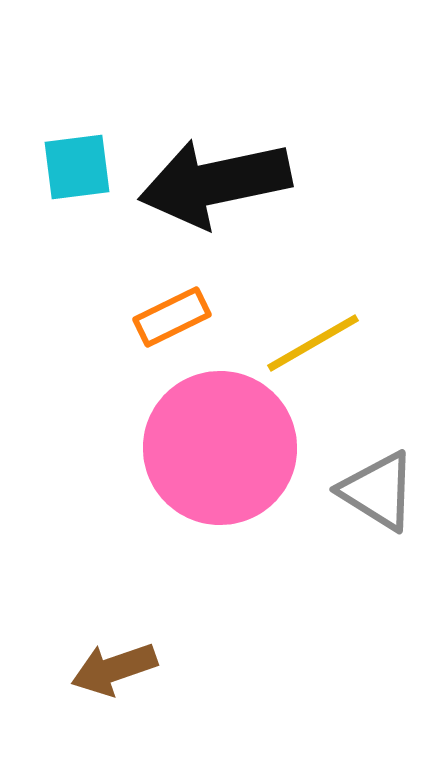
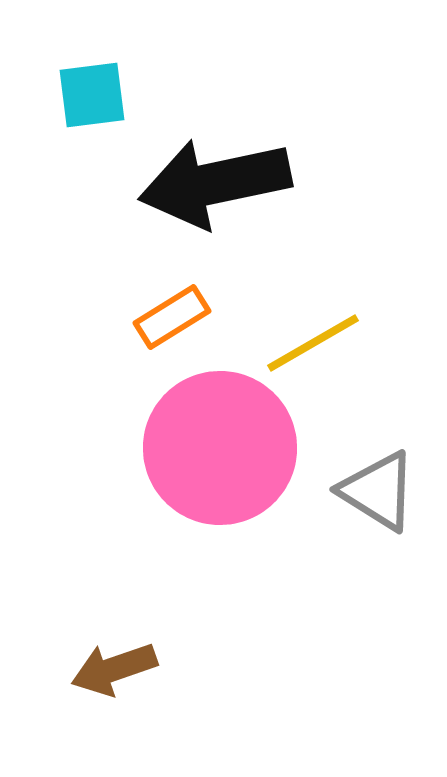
cyan square: moved 15 px right, 72 px up
orange rectangle: rotated 6 degrees counterclockwise
